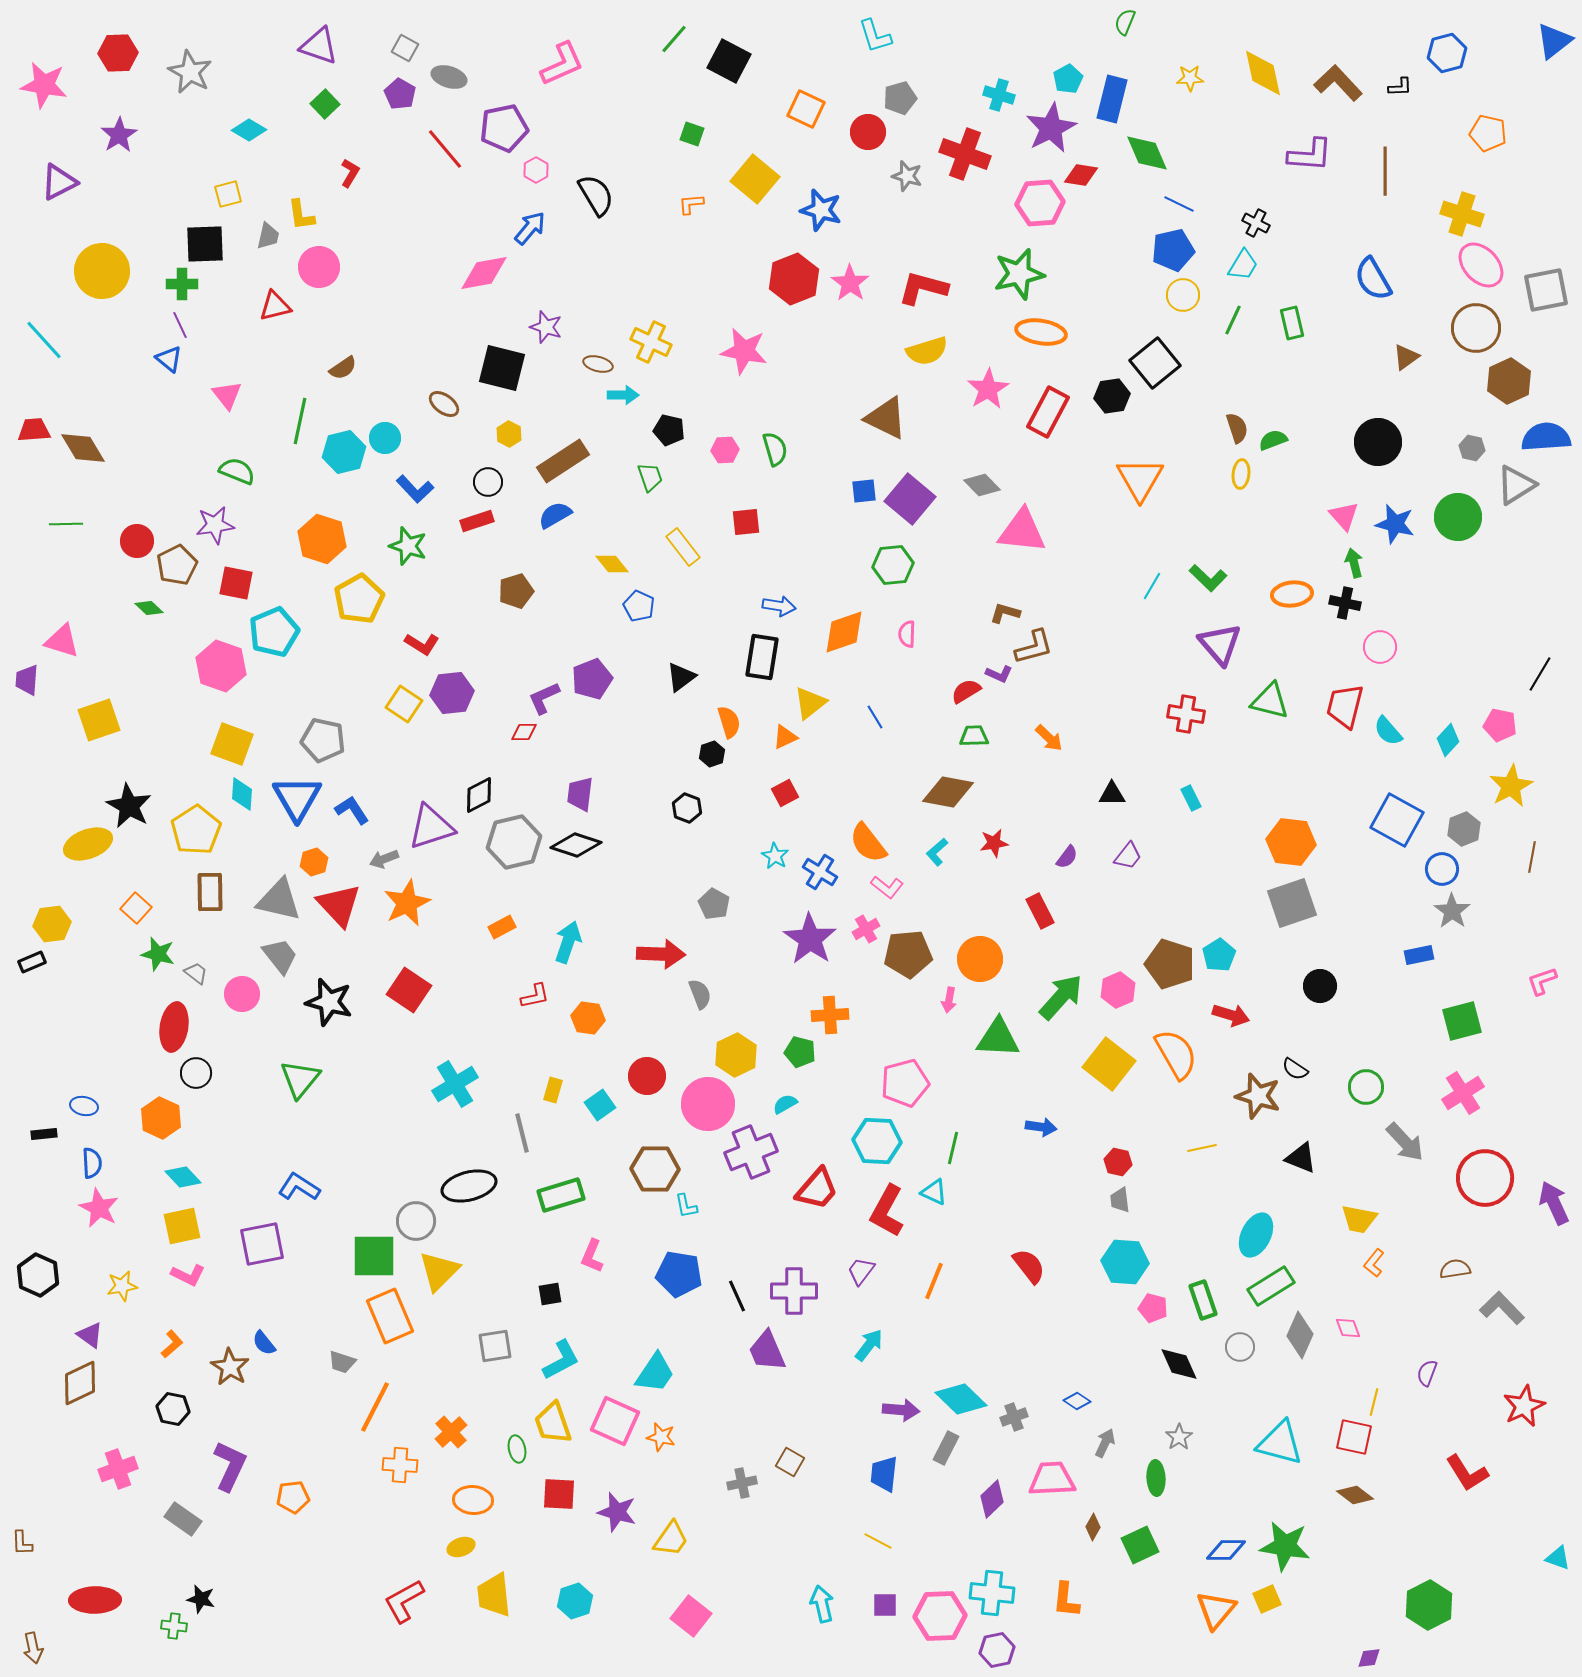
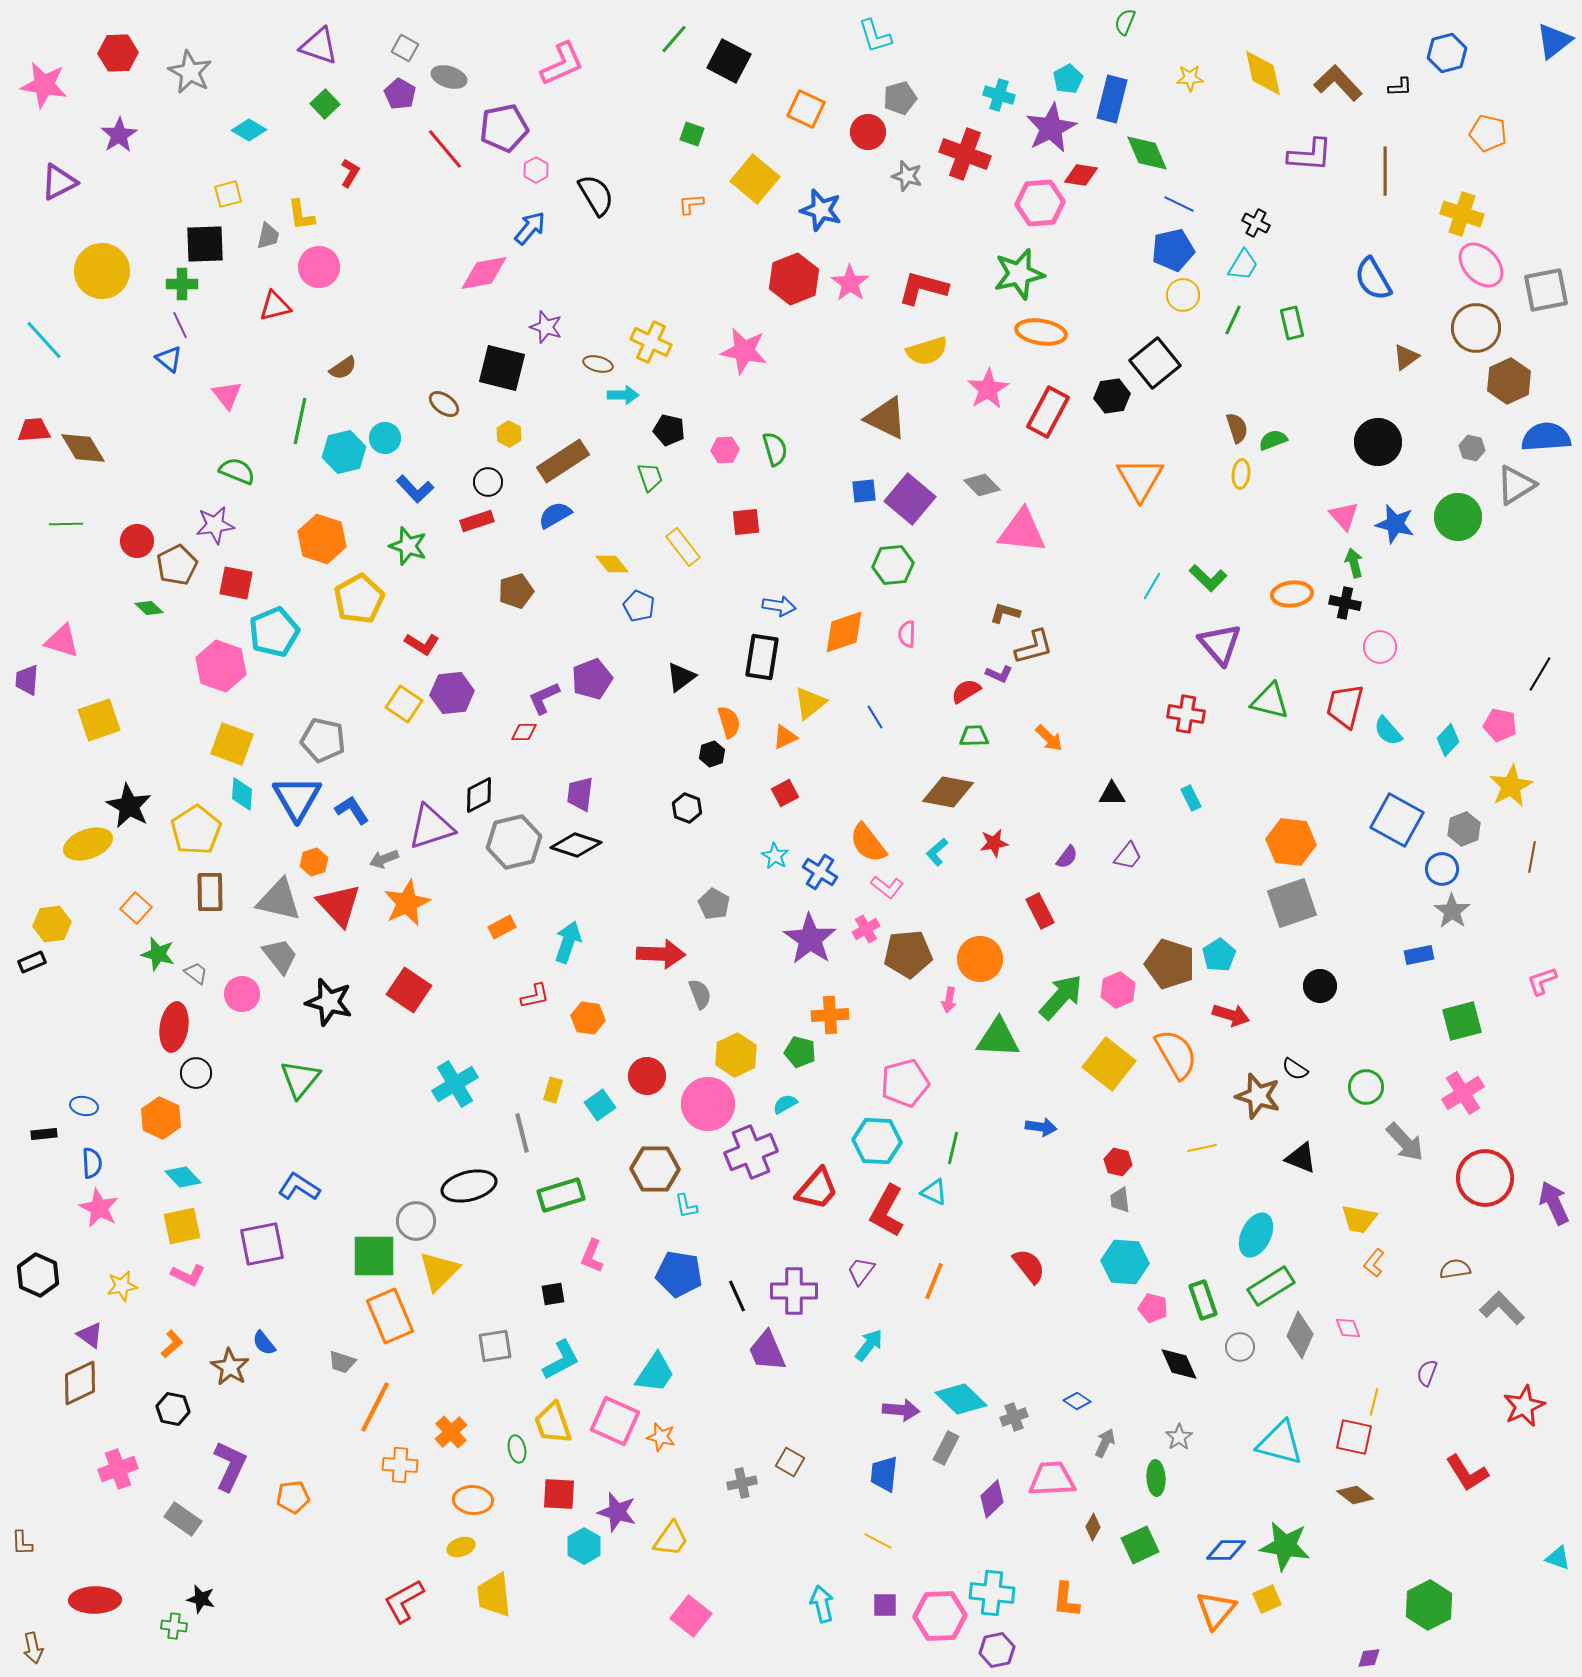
black square at (550, 1294): moved 3 px right
cyan hexagon at (575, 1601): moved 9 px right, 55 px up; rotated 12 degrees counterclockwise
